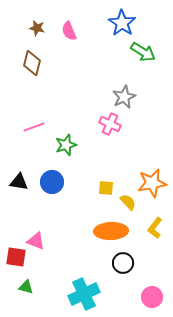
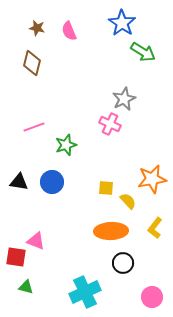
gray star: moved 2 px down
orange star: moved 4 px up
yellow semicircle: moved 1 px up
cyan cross: moved 1 px right, 2 px up
